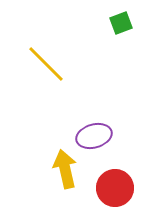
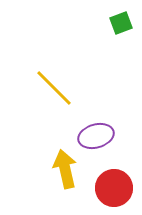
yellow line: moved 8 px right, 24 px down
purple ellipse: moved 2 px right
red circle: moved 1 px left
